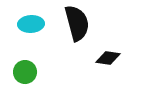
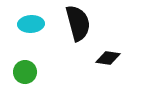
black semicircle: moved 1 px right
